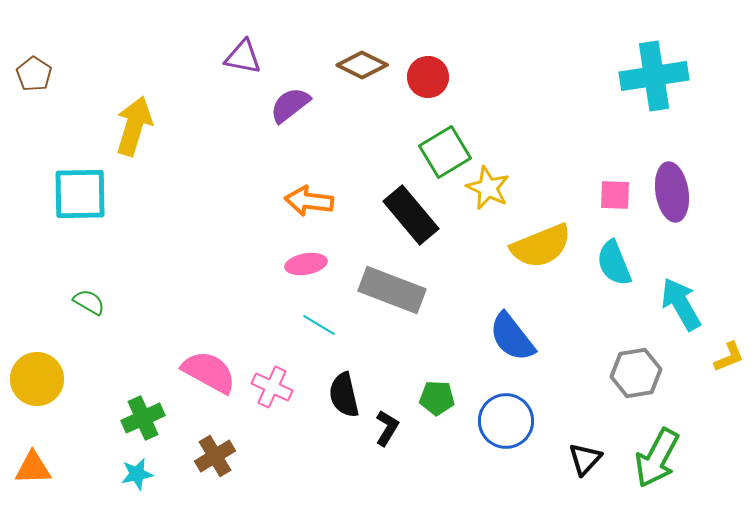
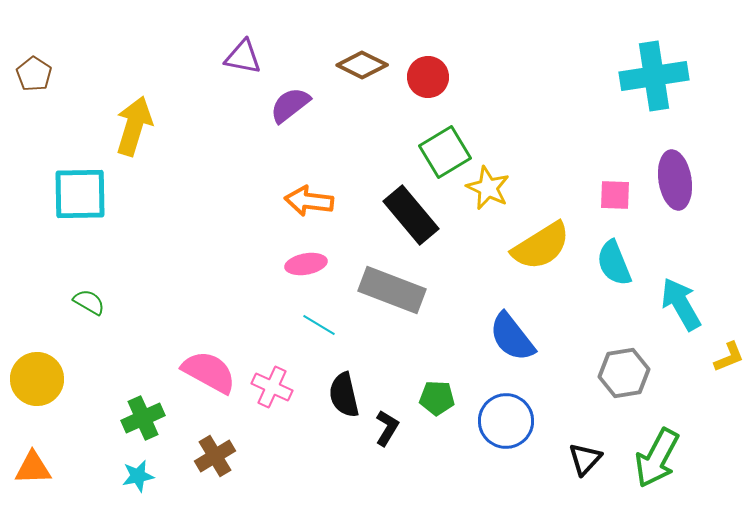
purple ellipse: moved 3 px right, 12 px up
yellow semicircle: rotated 10 degrees counterclockwise
gray hexagon: moved 12 px left
cyan star: moved 1 px right, 2 px down
